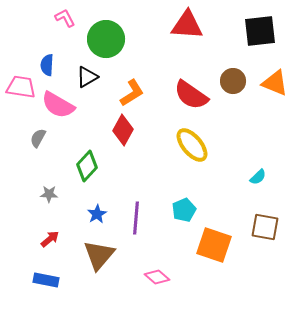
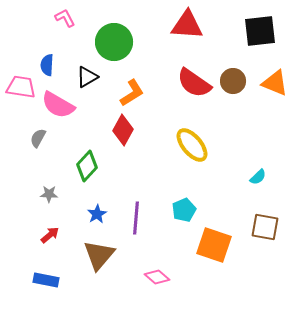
green circle: moved 8 px right, 3 px down
red semicircle: moved 3 px right, 12 px up
red arrow: moved 4 px up
